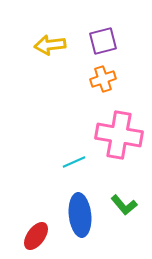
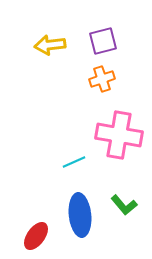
orange cross: moved 1 px left
